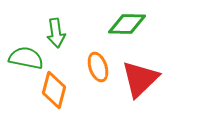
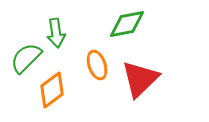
green diamond: rotated 12 degrees counterclockwise
green semicircle: rotated 56 degrees counterclockwise
orange ellipse: moved 1 px left, 2 px up
orange diamond: moved 2 px left; rotated 39 degrees clockwise
